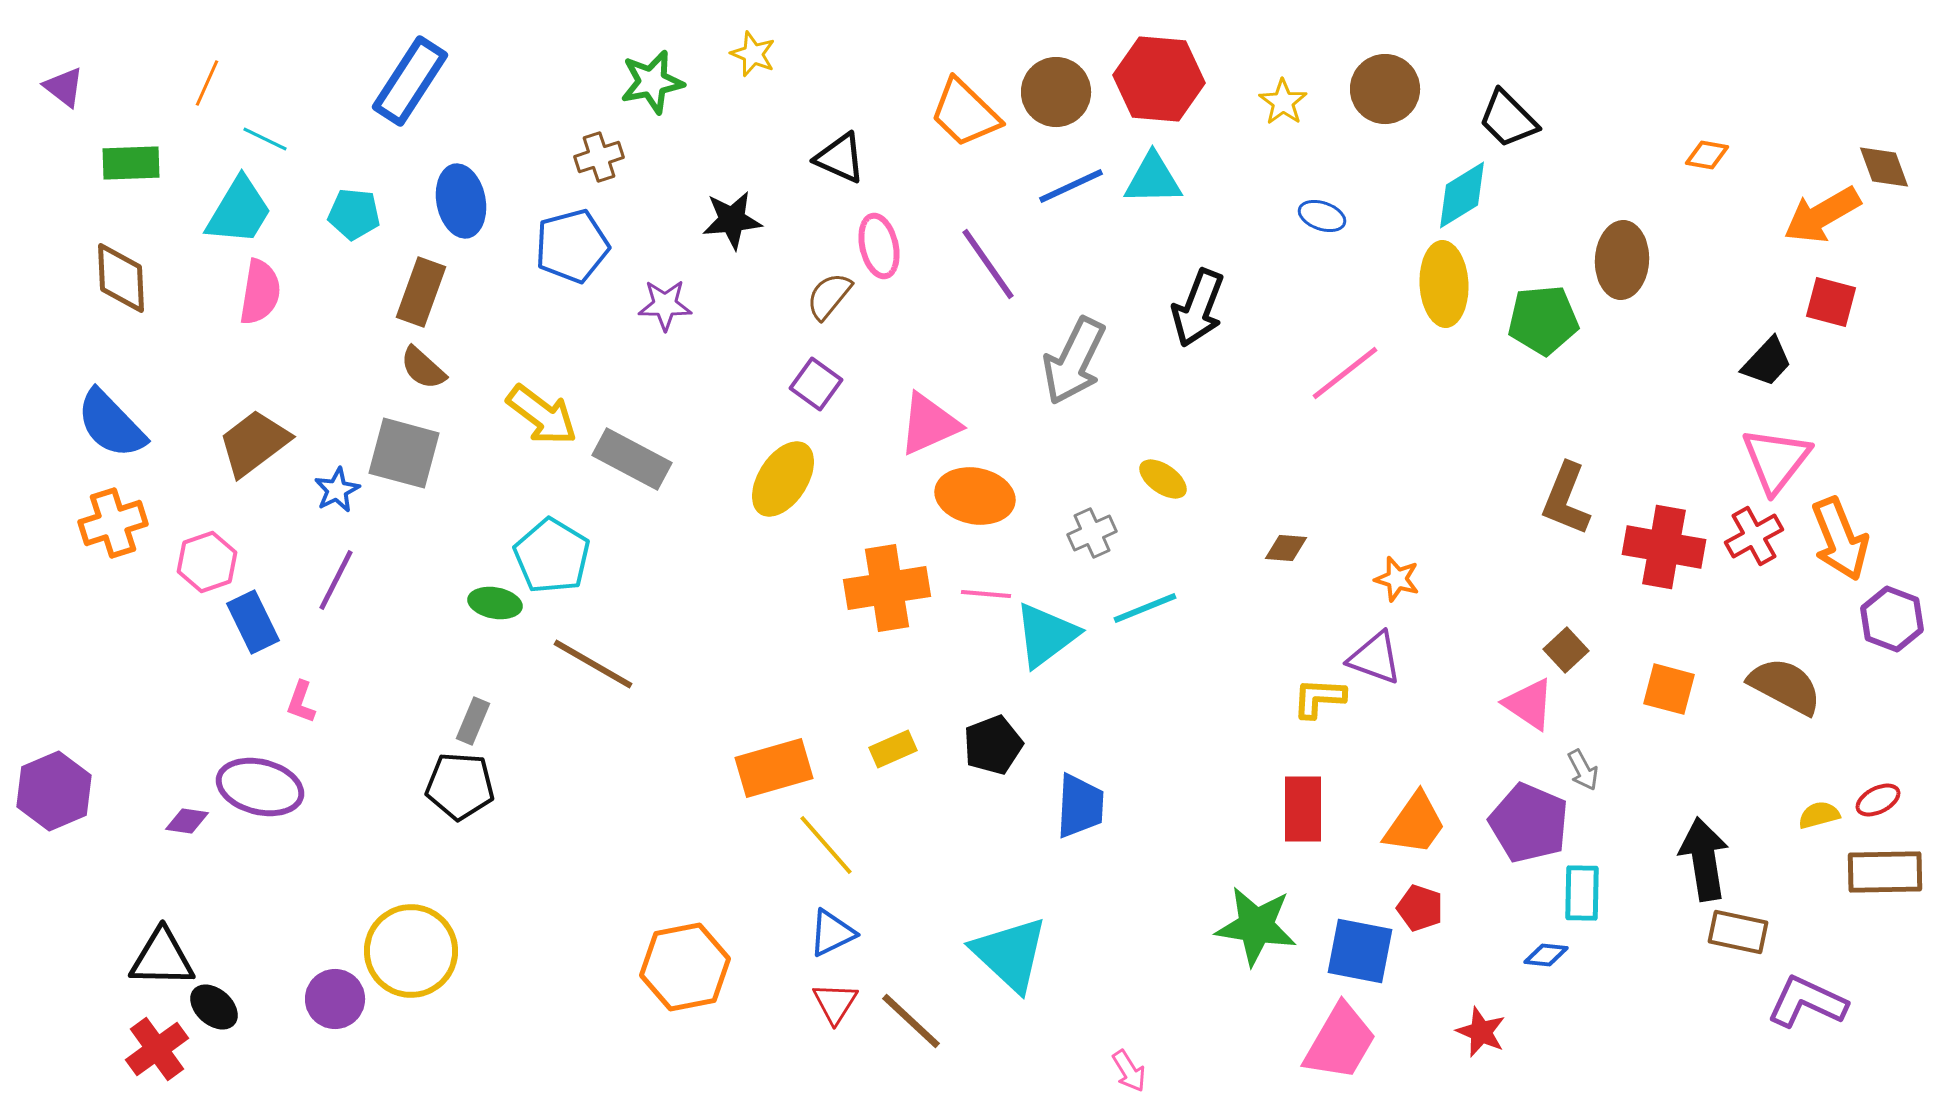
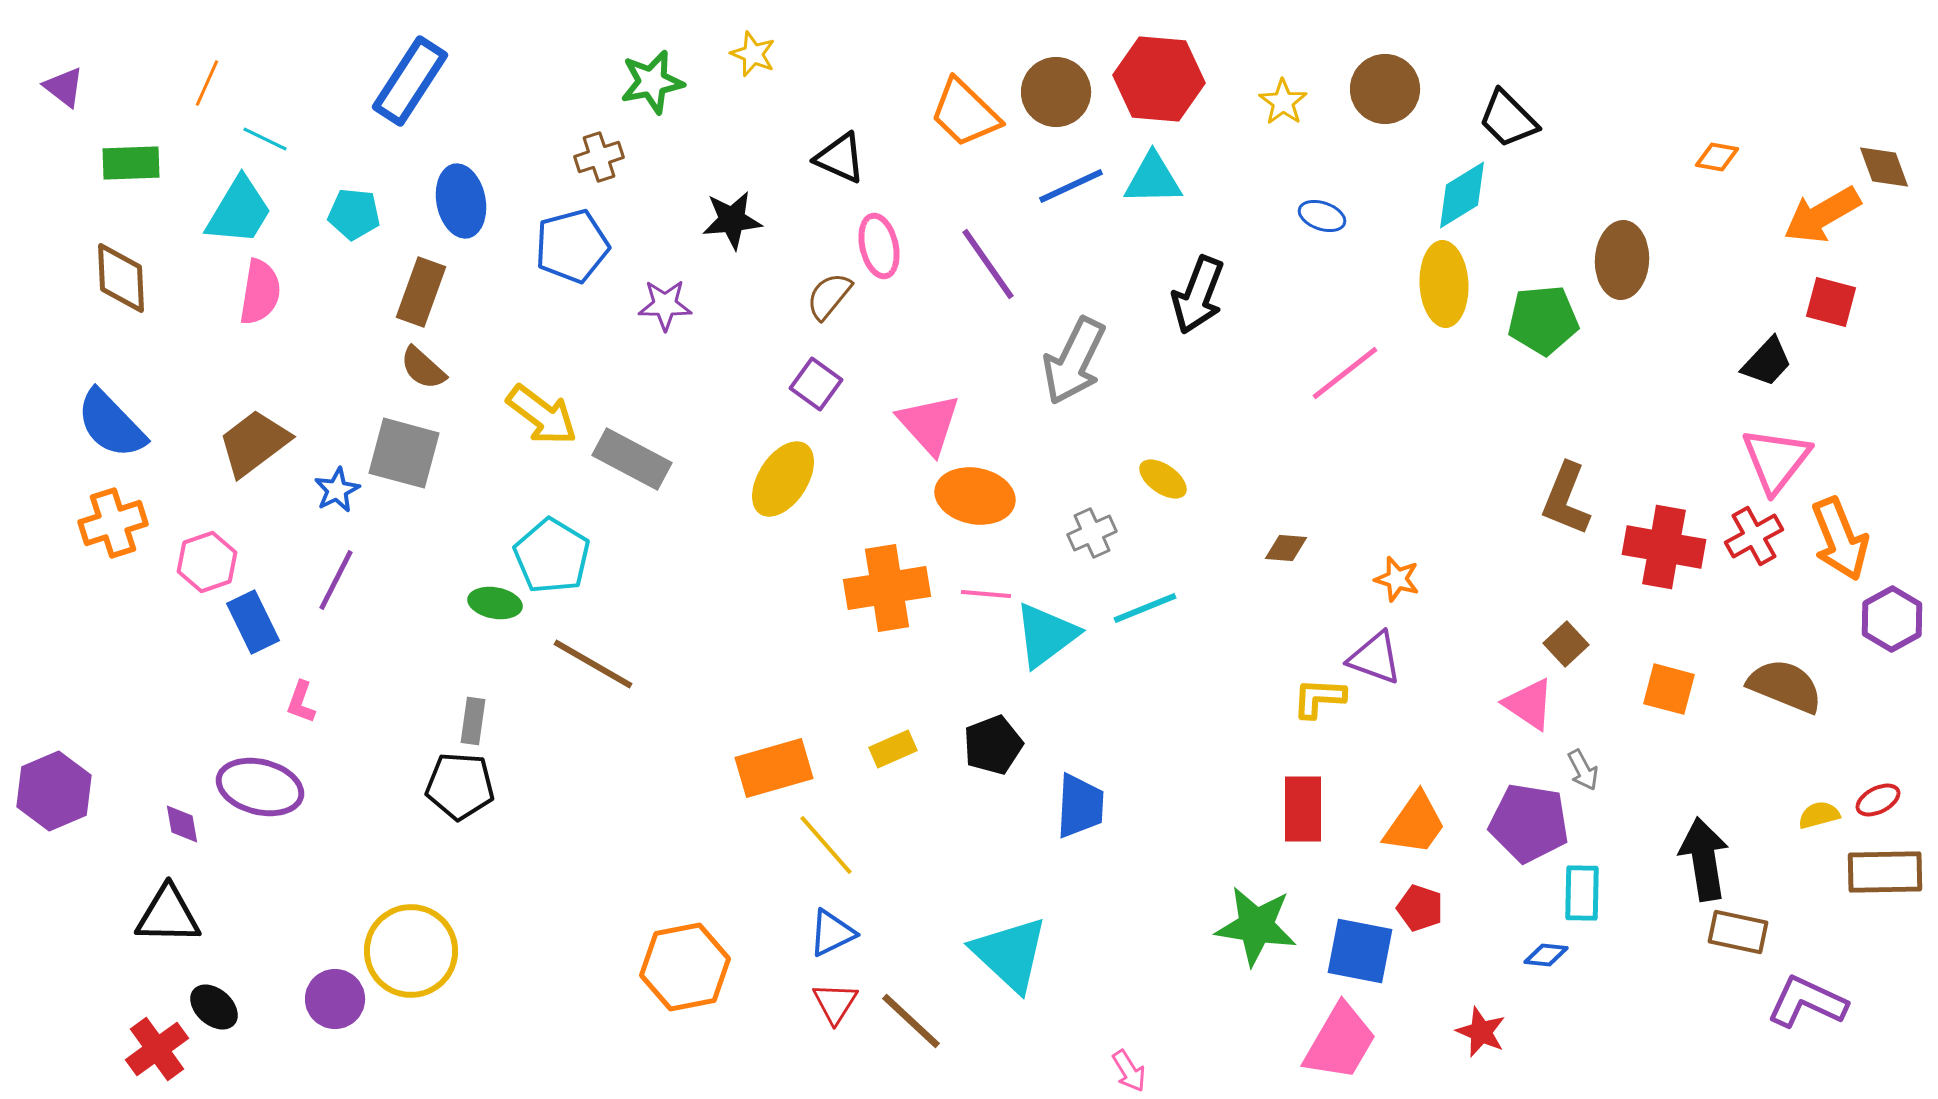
orange diamond at (1707, 155): moved 10 px right, 2 px down
black arrow at (1198, 308): moved 13 px up
pink triangle at (929, 424): rotated 48 degrees counterclockwise
purple hexagon at (1892, 619): rotated 10 degrees clockwise
brown square at (1566, 650): moved 6 px up
brown semicircle at (1785, 686): rotated 6 degrees counterclockwise
gray rectangle at (473, 721): rotated 15 degrees counterclockwise
purple diamond at (187, 821): moved 5 px left, 3 px down; rotated 72 degrees clockwise
purple pentagon at (1529, 823): rotated 14 degrees counterclockwise
black triangle at (162, 958): moved 6 px right, 43 px up
